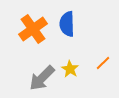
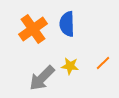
yellow star: moved 3 px up; rotated 24 degrees counterclockwise
